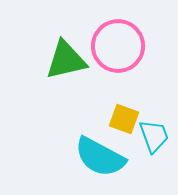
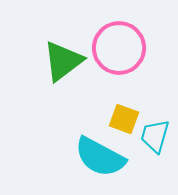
pink circle: moved 1 px right, 2 px down
green triangle: moved 3 px left, 1 px down; rotated 24 degrees counterclockwise
cyan trapezoid: moved 1 px right; rotated 144 degrees counterclockwise
